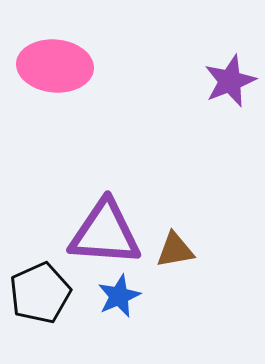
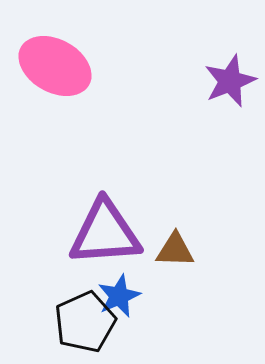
pink ellipse: rotated 24 degrees clockwise
purple triangle: rotated 8 degrees counterclockwise
brown triangle: rotated 12 degrees clockwise
black pentagon: moved 45 px right, 29 px down
